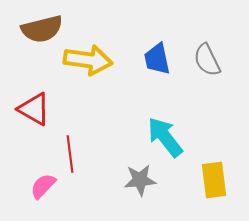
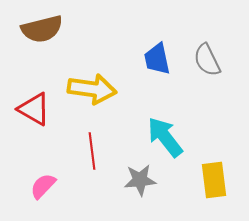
yellow arrow: moved 4 px right, 29 px down
red line: moved 22 px right, 3 px up
